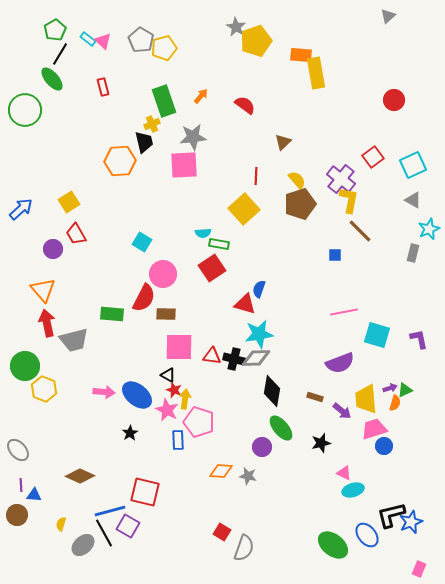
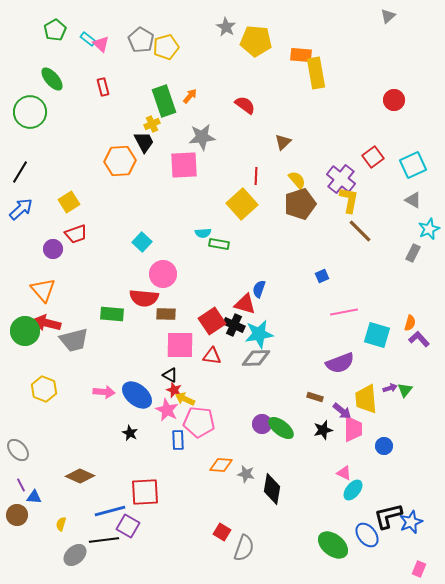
gray star at (236, 27): moved 10 px left
pink triangle at (103, 41): moved 2 px left, 3 px down
yellow pentagon at (256, 41): rotated 24 degrees clockwise
yellow pentagon at (164, 48): moved 2 px right, 1 px up
black line at (60, 54): moved 40 px left, 118 px down
orange arrow at (201, 96): moved 11 px left
green circle at (25, 110): moved 5 px right, 2 px down
gray star at (193, 137): moved 9 px right
black trapezoid at (144, 142): rotated 15 degrees counterclockwise
yellow square at (244, 209): moved 2 px left, 5 px up
red trapezoid at (76, 234): rotated 80 degrees counterclockwise
cyan square at (142, 242): rotated 12 degrees clockwise
gray rectangle at (413, 253): rotated 12 degrees clockwise
blue square at (335, 255): moved 13 px left, 21 px down; rotated 24 degrees counterclockwise
red square at (212, 268): moved 53 px down
red semicircle at (144, 298): rotated 68 degrees clockwise
red arrow at (47, 323): rotated 64 degrees counterclockwise
purple L-shape at (419, 339): rotated 30 degrees counterclockwise
pink square at (179, 347): moved 1 px right, 2 px up
black cross at (234, 359): moved 34 px up; rotated 10 degrees clockwise
green circle at (25, 366): moved 35 px up
black triangle at (168, 375): moved 2 px right
green triangle at (405, 390): rotated 28 degrees counterclockwise
black diamond at (272, 391): moved 98 px down
yellow arrow at (185, 399): rotated 72 degrees counterclockwise
orange semicircle at (395, 403): moved 15 px right, 80 px up
pink pentagon at (199, 422): rotated 12 degrees counterclockwise
green ellipse at (281, 428): rotated 12 degrees counterclockwise
pink trapezoid at (374, 429): moved 21 px left; rotated 108 degrees clockwise
black star at (130, 433): rotated 14 degrees counterclockwise
black star at (321, 443): moved 2 px right, 13 px up
purple circle at (262, 447): moved 23 px up
orange diamond at (221, 471): moved 6 px up
gray star at (248, 476): moved 2 px left, 2 px up
purple line at (21, 485): rotated 24 degrees counterclockwise
cyan ellipse at (353, 490): rotated 35 degrees counterclockwise
red square at (145, 492): rotated 16 degrees counterclockwise
blue triangle at (34, 495): moved 2 px down
black L-shape at (391, 515): moved 3 px left, 1 px down
black line at (104, 533): moved 7 px down; rotated 68 degrees counterclockwise
gray ellipse at (83, 545): moved 8 px left, 10 px down
